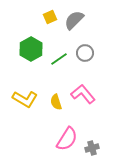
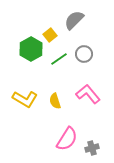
yellow square: moved 18 px down; rotated 16 degrees counterclockwise
gray circle: moved 1 px left, 1 px down
pink L-shape: moved 5 px right
yellow semicircle: moved 1 px left, 1 px up
